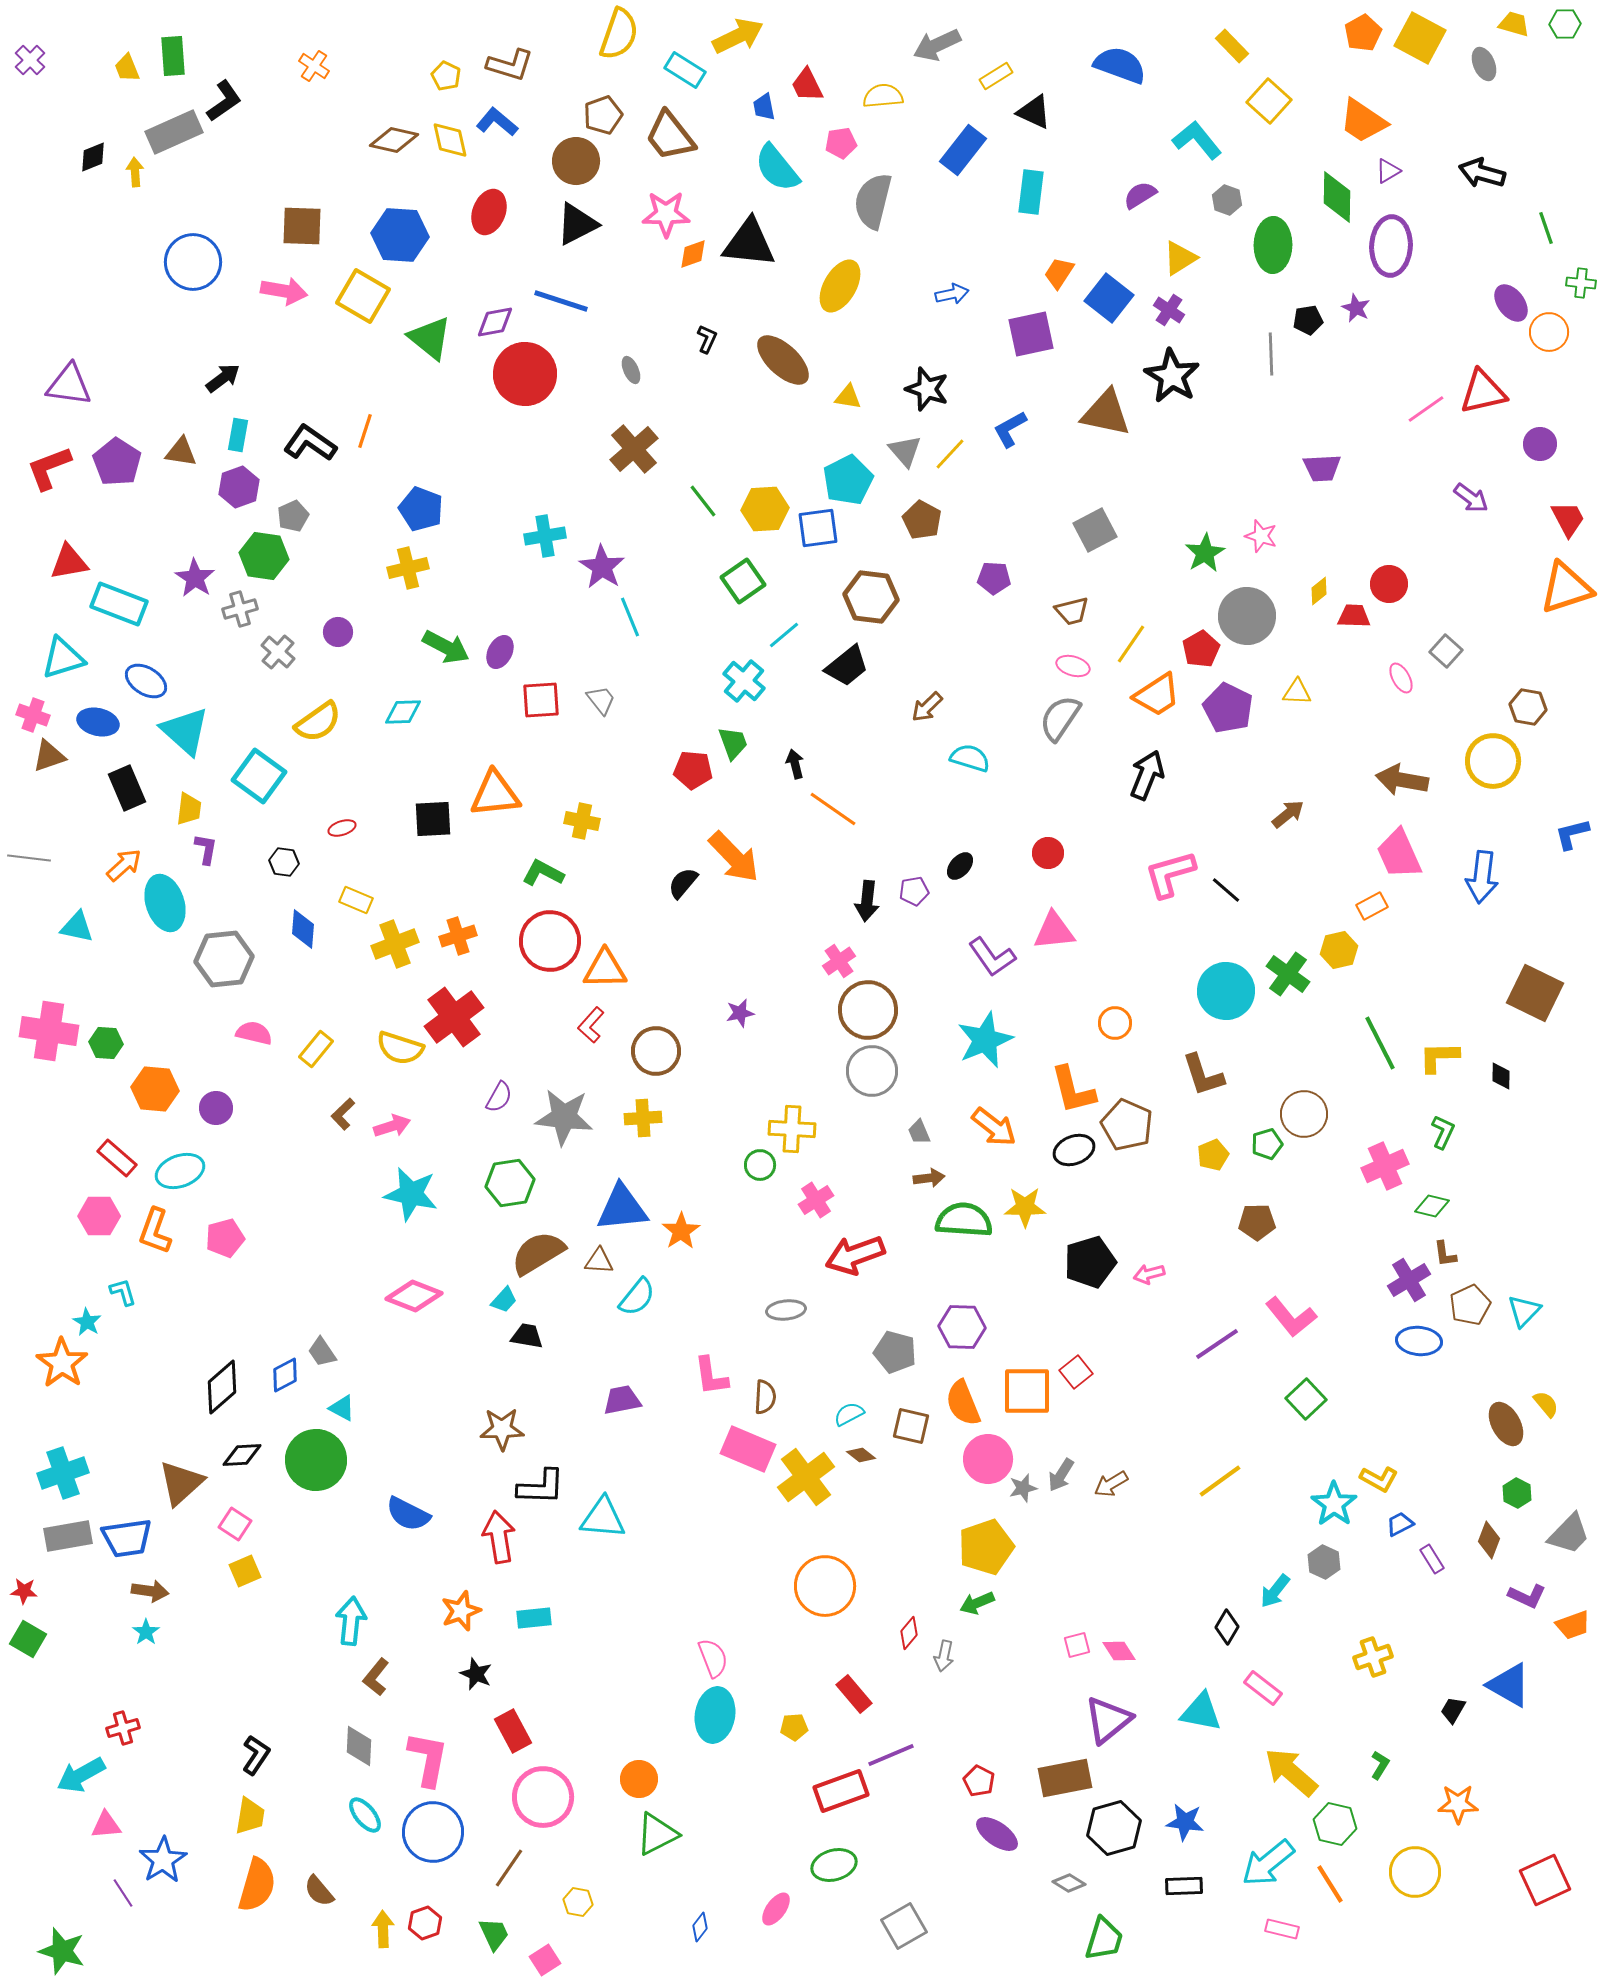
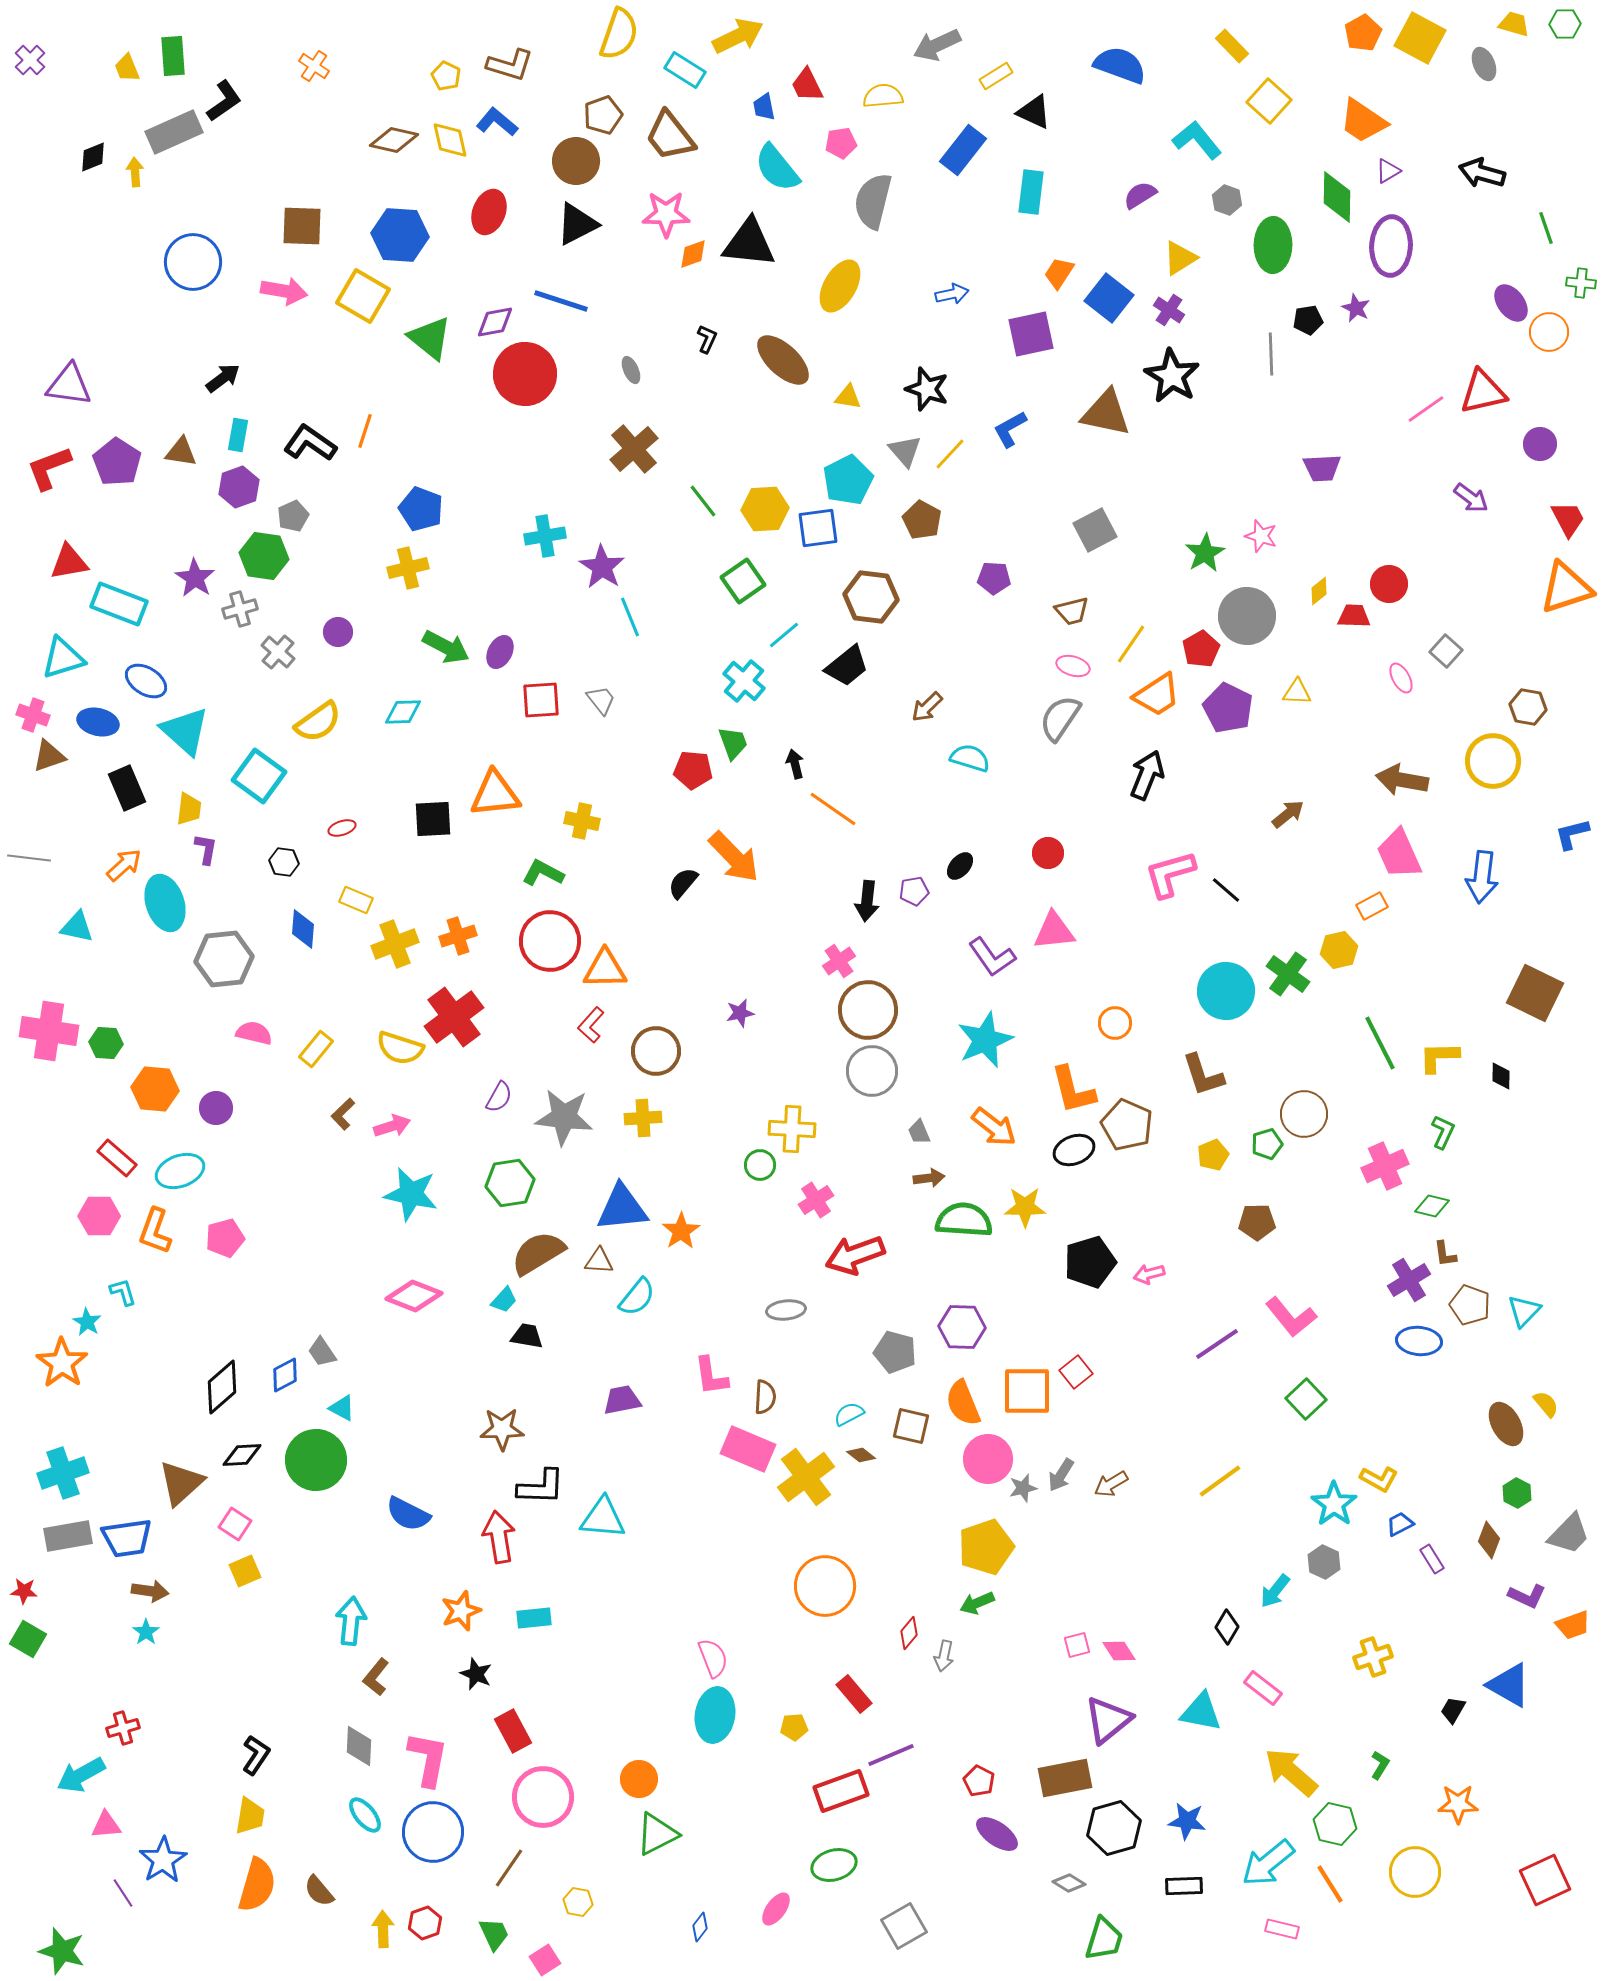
brown pentagon at (1470, 1305): rotated 27 degrees counterclockwise
blue star at (1185, 1822): moved 2 px right, 1 px up
